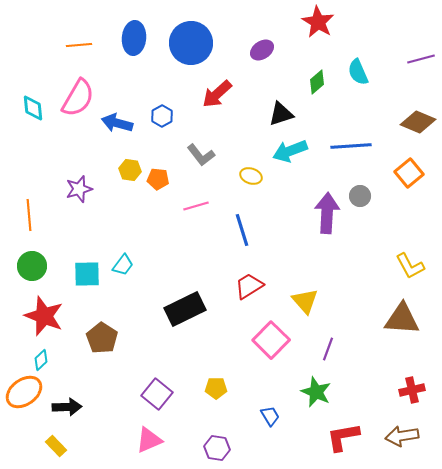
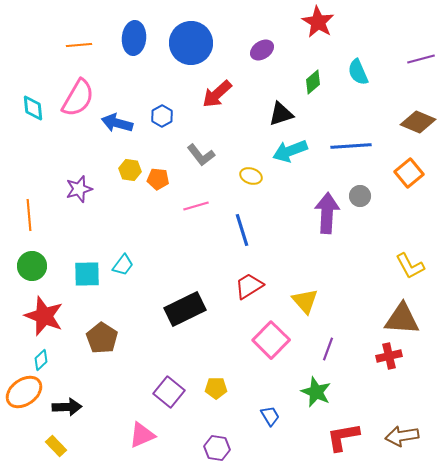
green diamond at (317, 82): moved 4 px left
red cross at (412, 390): moved 23 px left, 34 px up
purple square at (157, 394): moved 12 px right, 2 px up
pink triangle at (149, 440): moved 7 px left, 5 px up
